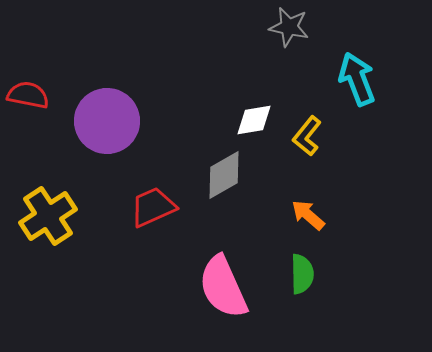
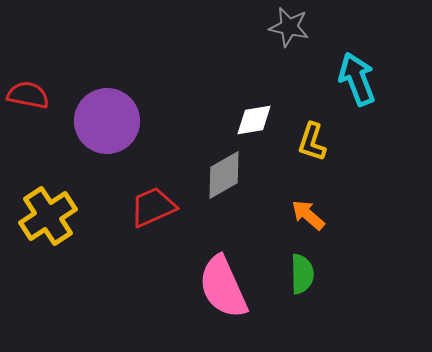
yellow L-shape: moved 5 px right, 6 px down; rotated 21 degrees counterclockwise
